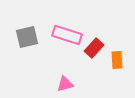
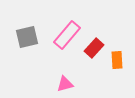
pink rectangle: rotated 68 degrees counterclockwise
